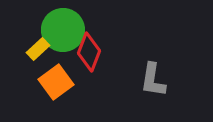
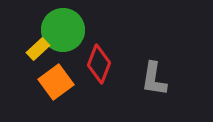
red diamond: moved 10 px right, 12 px down
gray L-shape: moved 1 px right, 1 px up
